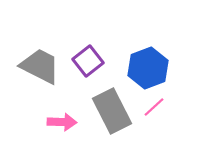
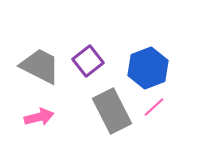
pink arrow: moved 23 px left, 5 px up; rotated 16 degrees counterclockwise
